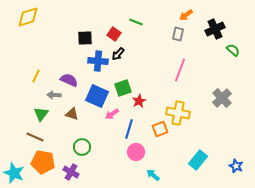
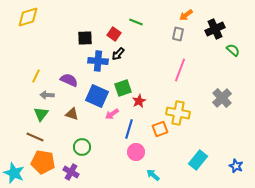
gray arrow: moved 7 px left
